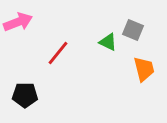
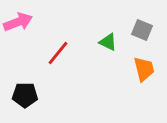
gray square: moved 9 px right
